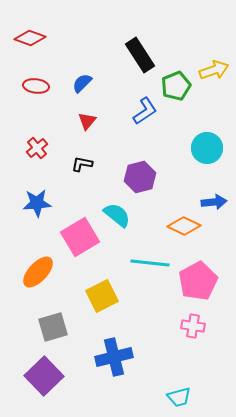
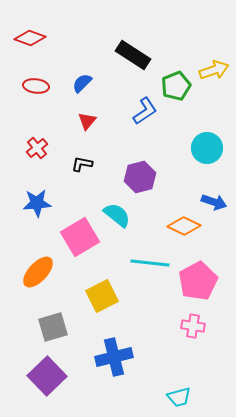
black rectangle: moved 7 px left; rotated 24 degrees counterclockwise
blue arrow: rotated 25 degrees clockwise
purple square: moved 3 px right
